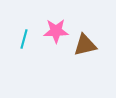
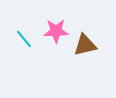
cyan line: rotated 54 degrees counterclockwise
